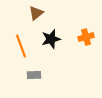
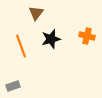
brown triangle: rotated 14 degrees counterclockwise
orange cross: moved 1 px right, 1 px up; rotated 28 degrees clockwise
gray rectangle: moved 21 px left, 11 px down; rotated 16 degrees counterclockwise
